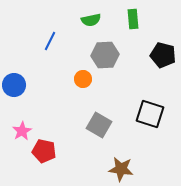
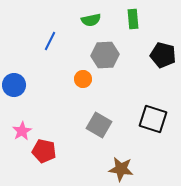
black square: moved 3 px right, 5 px down
